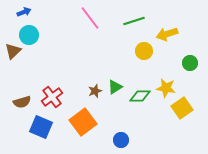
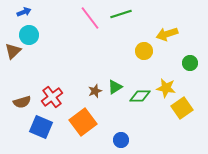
green line: moved 13 px left, 7 px up
